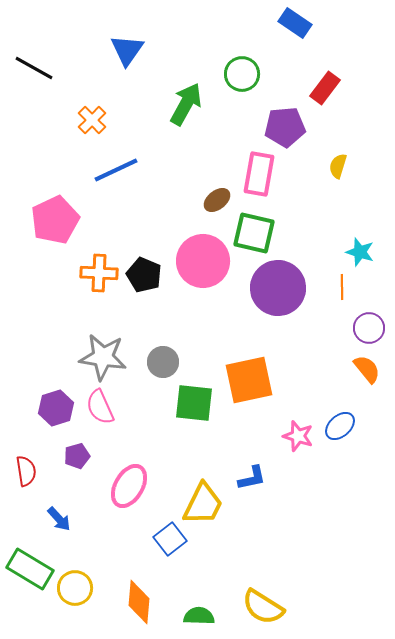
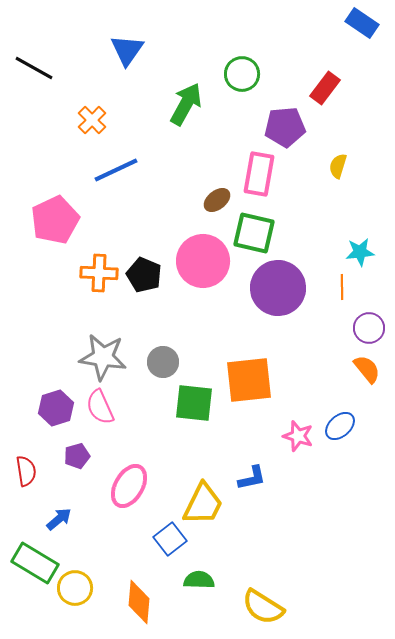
blue rectangle at (295, 23): moved 67 px right
cyan star at (360, 252): rotated 24 degrees counterclockwise
orange square at (249, 380): rotated 6 degrees clockwise
blue arrow at (59, 519): rotated 88 degrees counterclockwise
green rectangle at (30, 569): moved 5 px right, 6 px up
green semicircle at (199, 616): moved 36 px up
